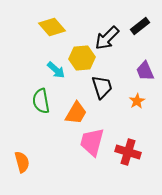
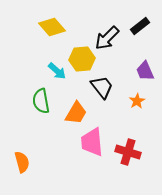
yellow hexagon: moved 1 px down
cyan arrow: moved 1 px right, 1 px down
black trapezoid: rotated 20 degrees counterclockwise
pink trapezoid: rotated 20 degrees counterclockwise
